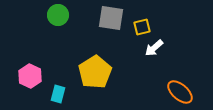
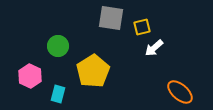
green circle: moved 31 px down
yellow pentagon: moved 2 px left, 1 px up
